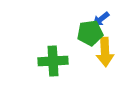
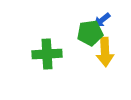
blue arrow: moved 1 px right, 1 px down
green cross: moved 6 px left, 7 px up
